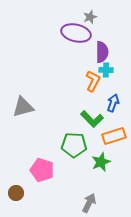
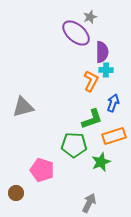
purple ellipse: rotated 28 degrees clockwise
orange L-shape: moved 2 px left
green L-shape: rotated 65 degrees counterclockwise
